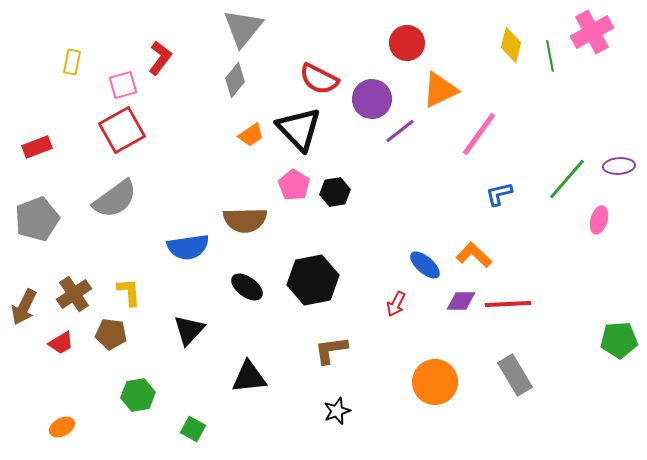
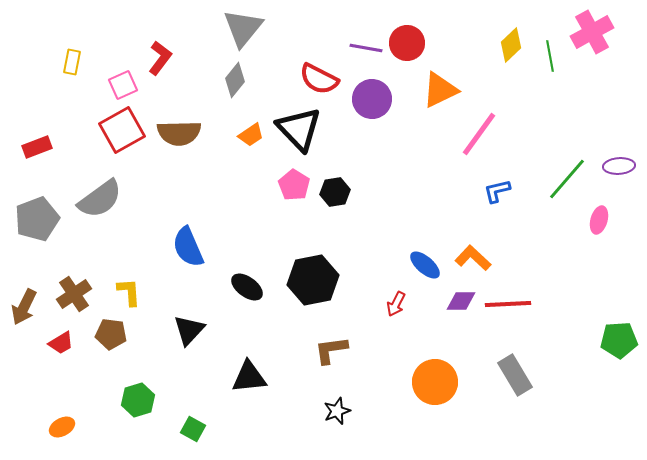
yellow diamond at (511, 45): rotated 32 degrees clockwise
pink square at (123, 85): rotated 8 degrees counterclockwise
purple line at (400, 131): moved 34 px left, 83 px up; rotated 48 degrees clockwise
blue L-shape at (499, 194): moved 2 px left, 3 px up
gray semicircle at (115, 199): moved 15 px left
brown semicircle at (245, 220): moved 66 px left, 87 px up
blue semicircle at (188, 247): rotated 75 degrees clockwise
orange L-shape at (474, 255): moved 1 px left, 3 px down
green hexagon at (138, 395): moved 5 px down; rotated 8 degrees counterclockwise
